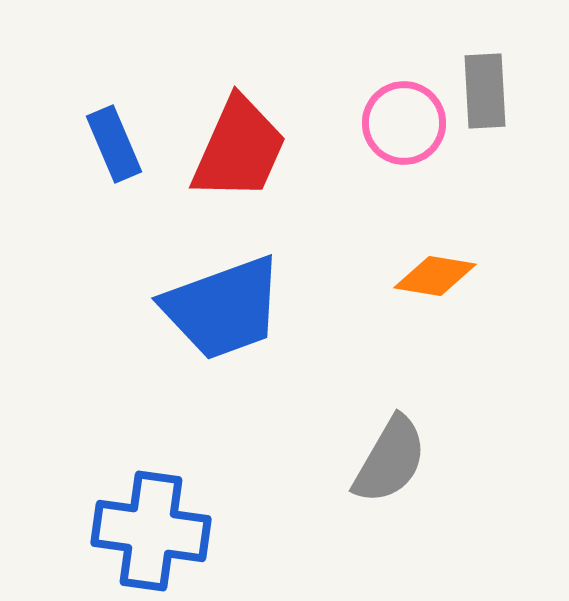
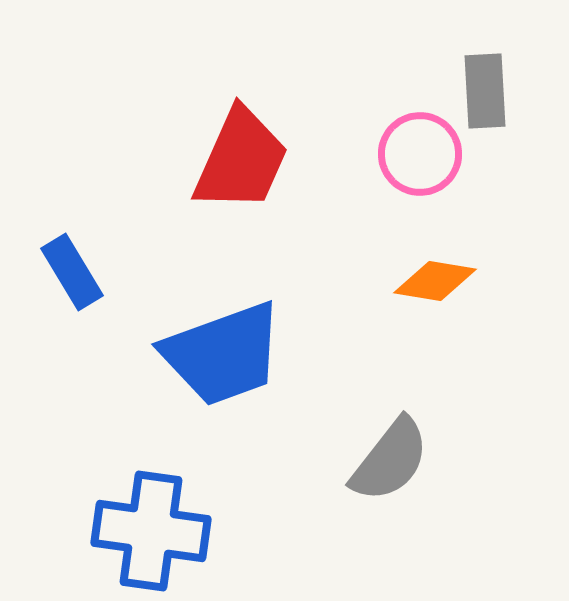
pink circle: moved 16 px right, 31 px down
blue rectangle: moved 42 px left, 128 px down; rotated 8 degrees counterclockwise
red trapezoid: moved 2 px right, 11 px down
orange diamond: moved 5 px down
blue trapezoid: moved 46 px down
gray semicircle: rotated 8 degrees clockwise
